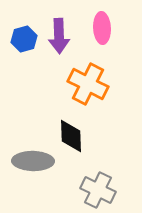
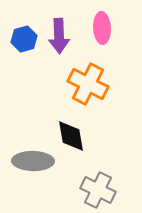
black diamond: rotated 8 degrees counterclockwise
